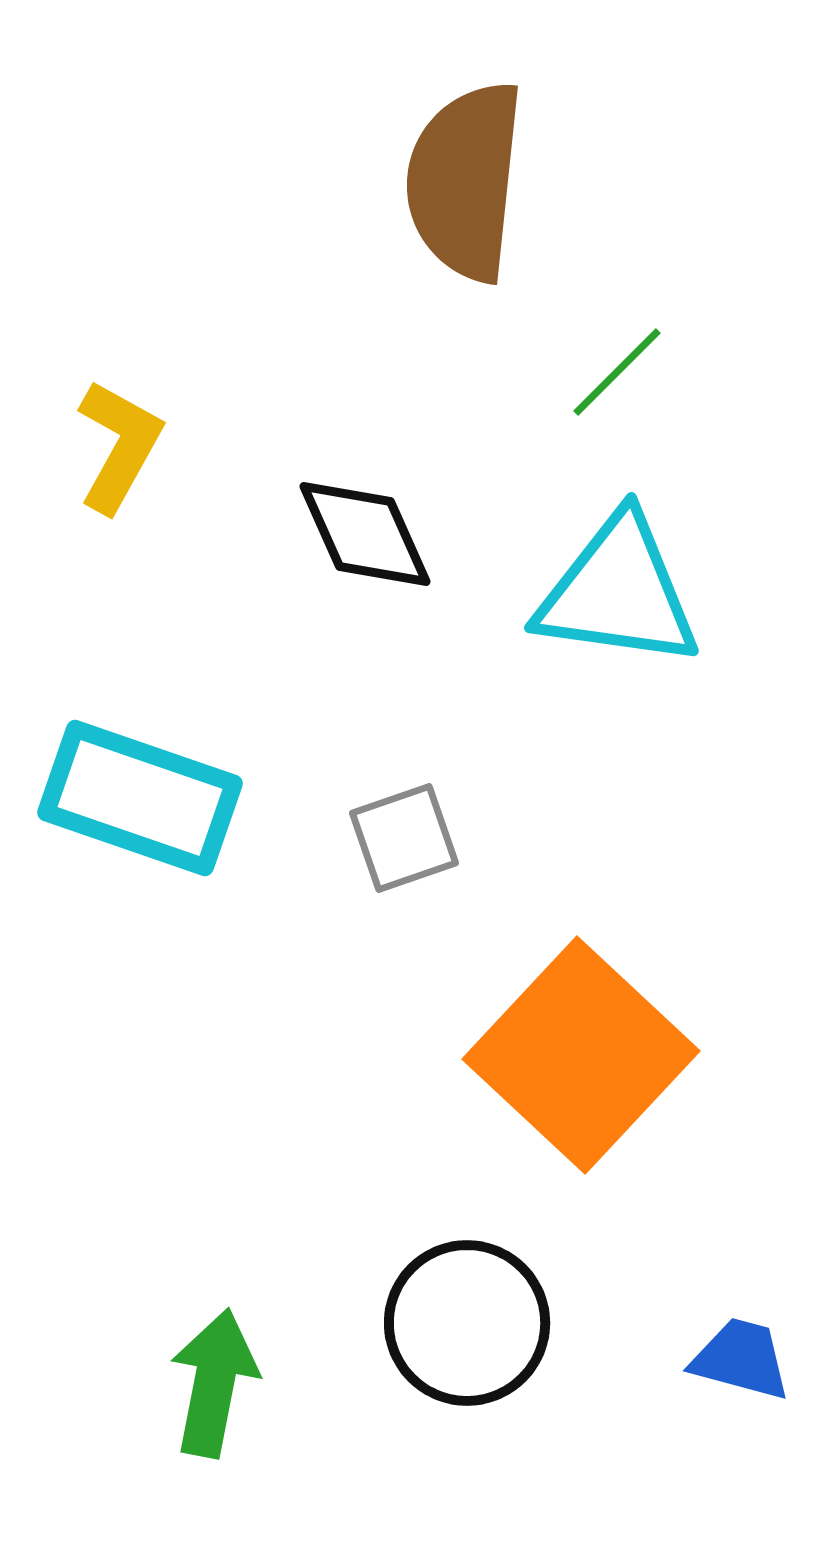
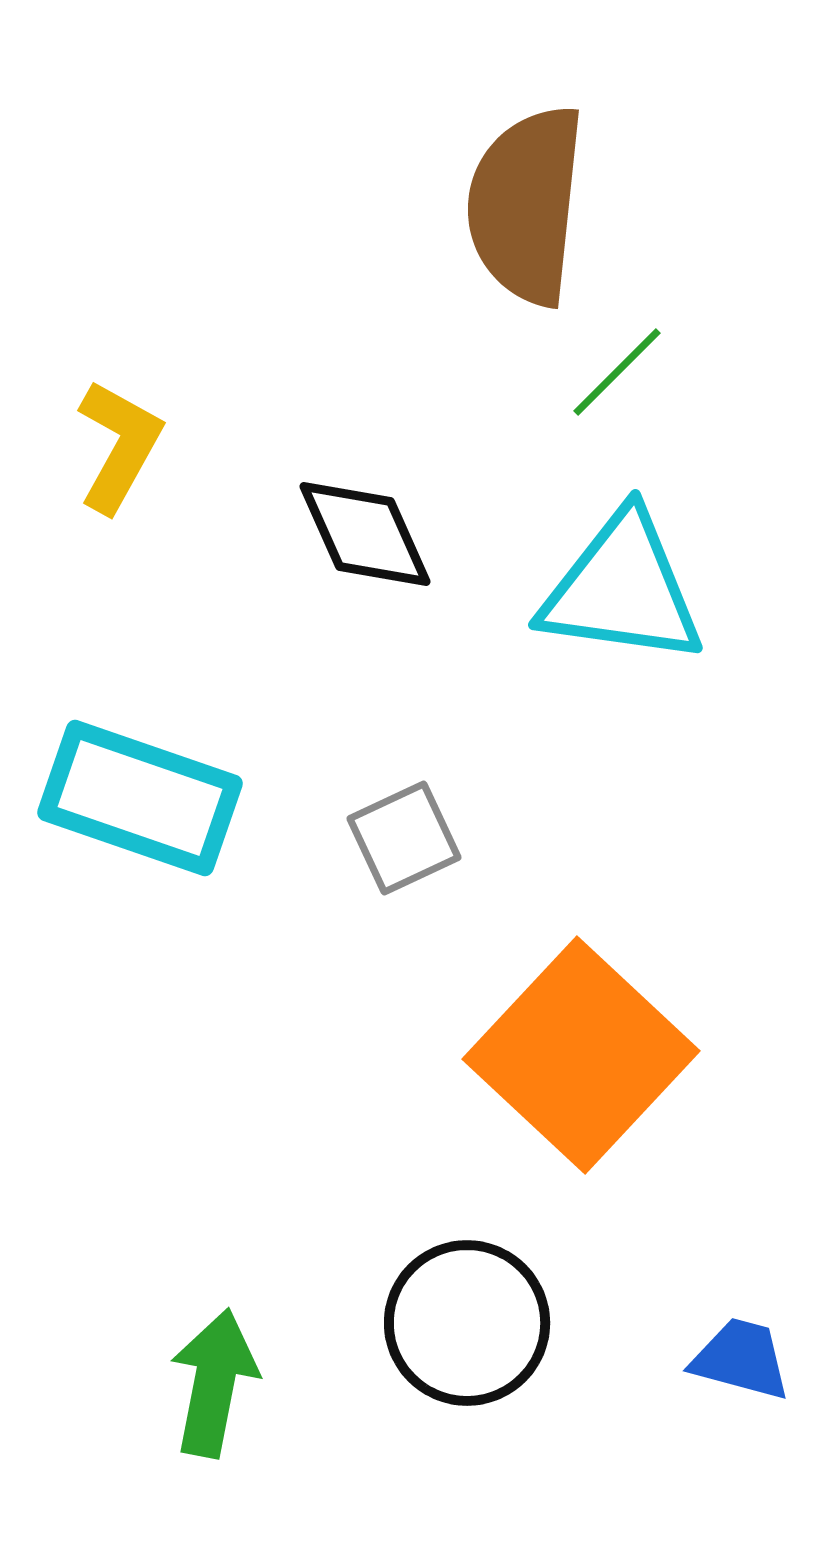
brown semicircle: moved 61 px right, 24 px down
cyan triangle: moved 4 px right, 3 px up
gray square: rotated 6 degrees counterclockwise
